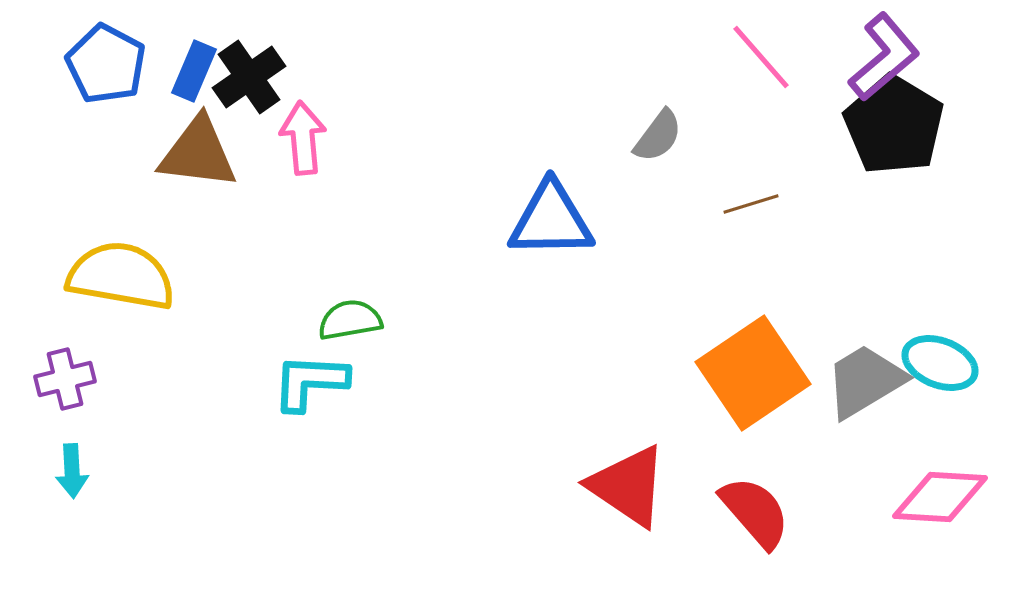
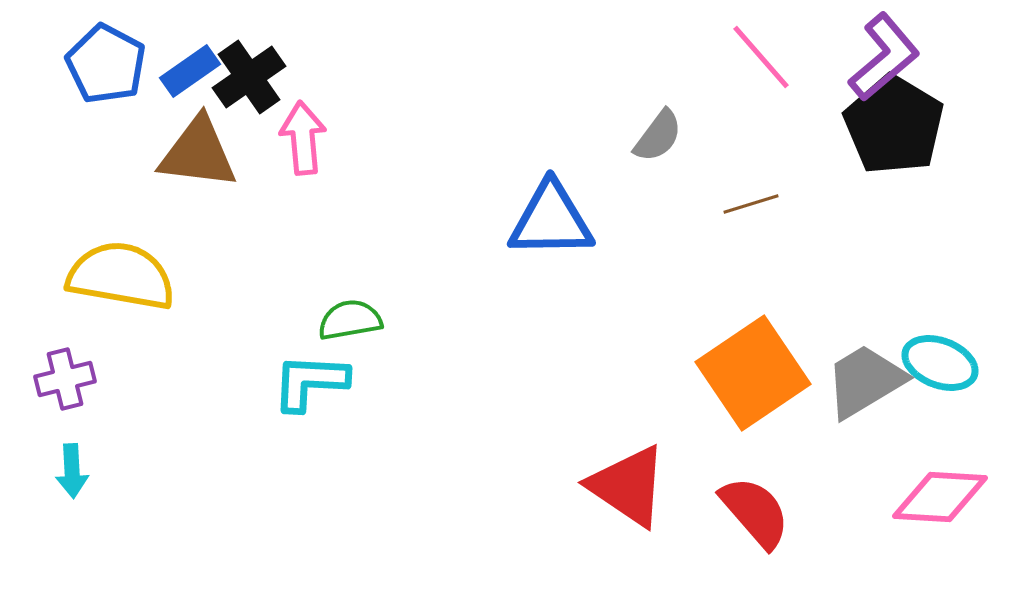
blue rectangle: moved 4 px left; rotated 32 degrees clockwise
